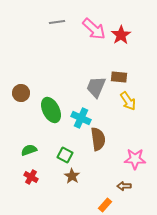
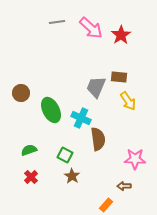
pink arrow: moved 3 px left, 1 px up
red cross: rotated 16 degrees clockwise
orange rectangle: moved 1 px right
